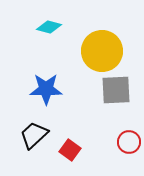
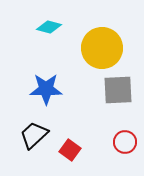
yellow circle: moved 3 px up
gray square: moved 2 px right
red circle: moved 4 px left
